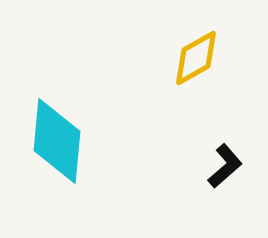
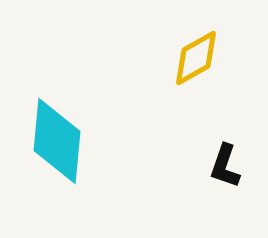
black L-shape: rotated 150 degrees clockwise
